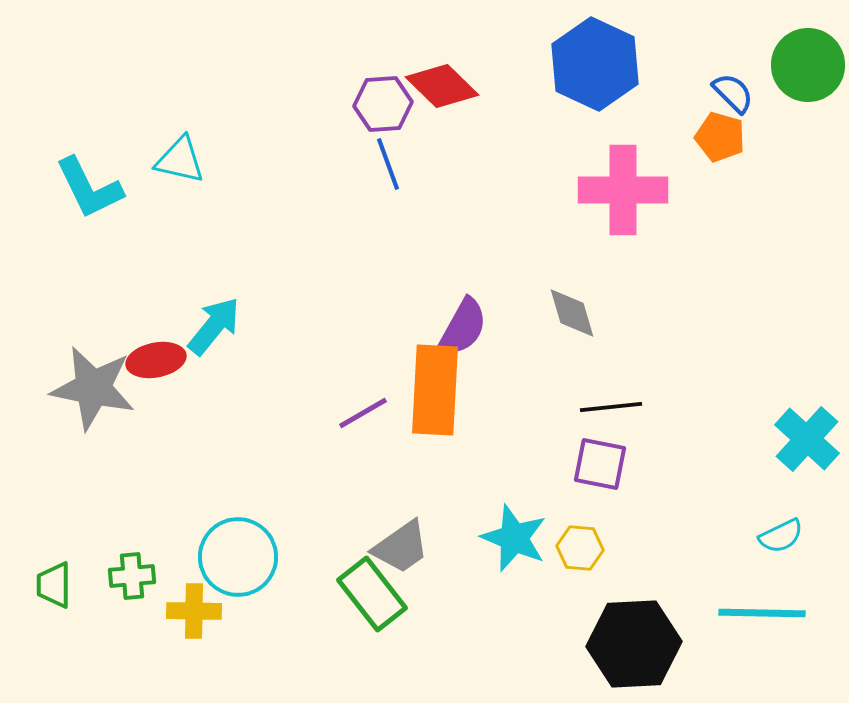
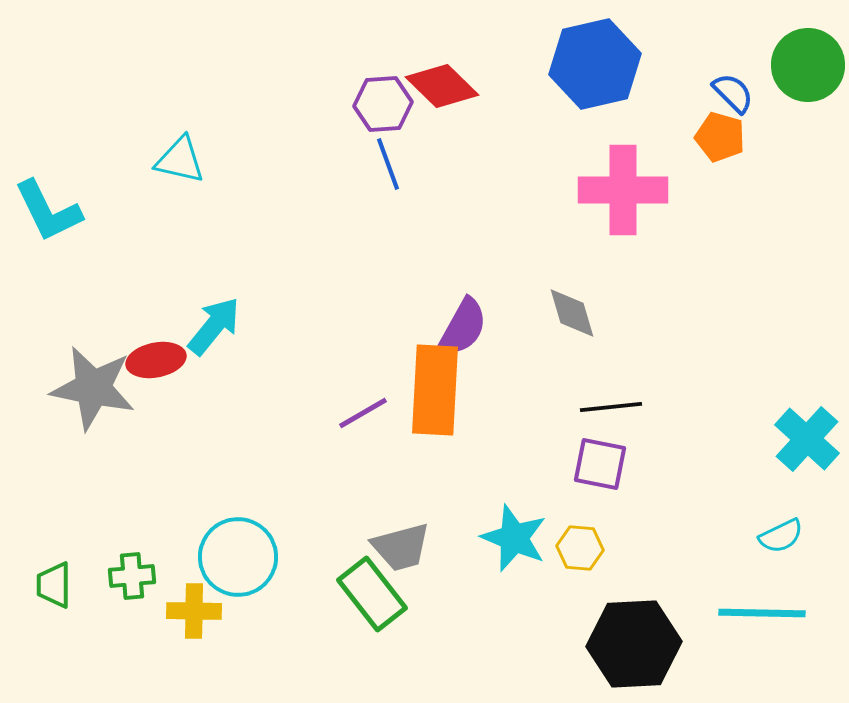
blue hexagon: rotated 22 degrees clockwise
cyan L-shape: moved 41 px left, 23 px down
gray trapezoid: rotated 20 degrees clockwise
